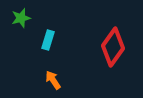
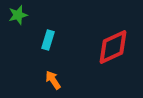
green star: moved 3 px left, 3 px up
red diamond: rotated 30 degrees clockwise
